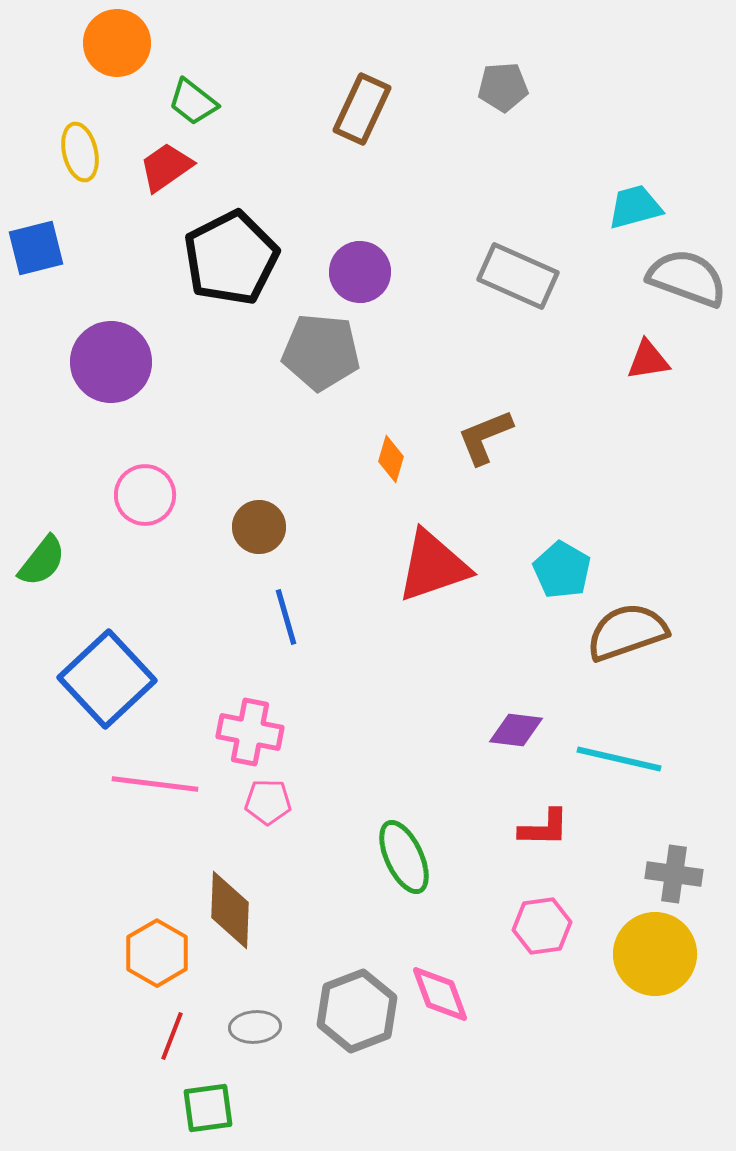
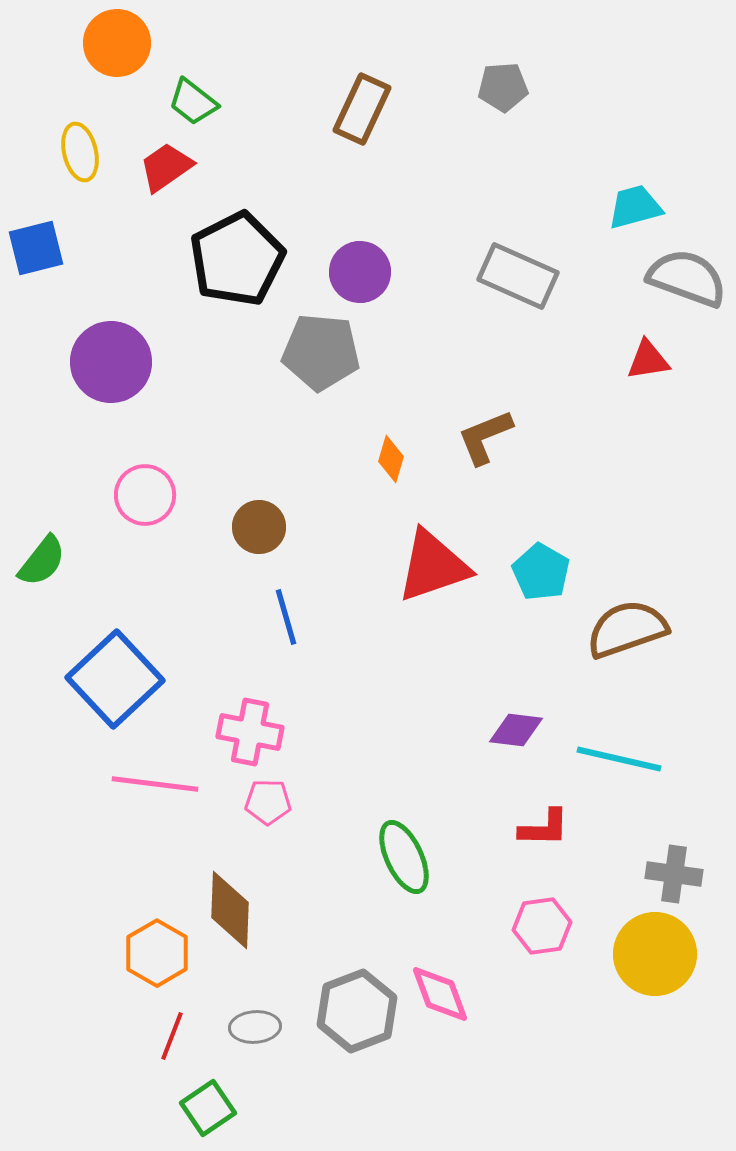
black pentagon at (231, 258): moved 6 px right, 1 px down
cyan pentagon at (562, 570): moved 21 px left, 2 px down
brown semicircle at (627, 632): moved 3 px up
blue square at (107, 679): moved 8 px right
green square at (208, 1108): rotated 26 degrees counterclockwise
